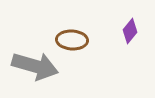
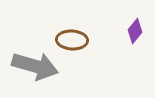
purple diamond: moved 5 px right
